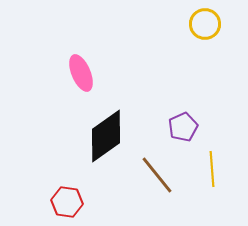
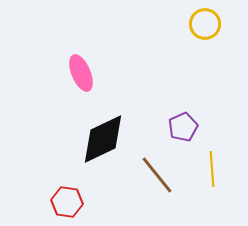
black diamond: moved 3 px left, 3 px down; rotated 10 degrees clockwise
